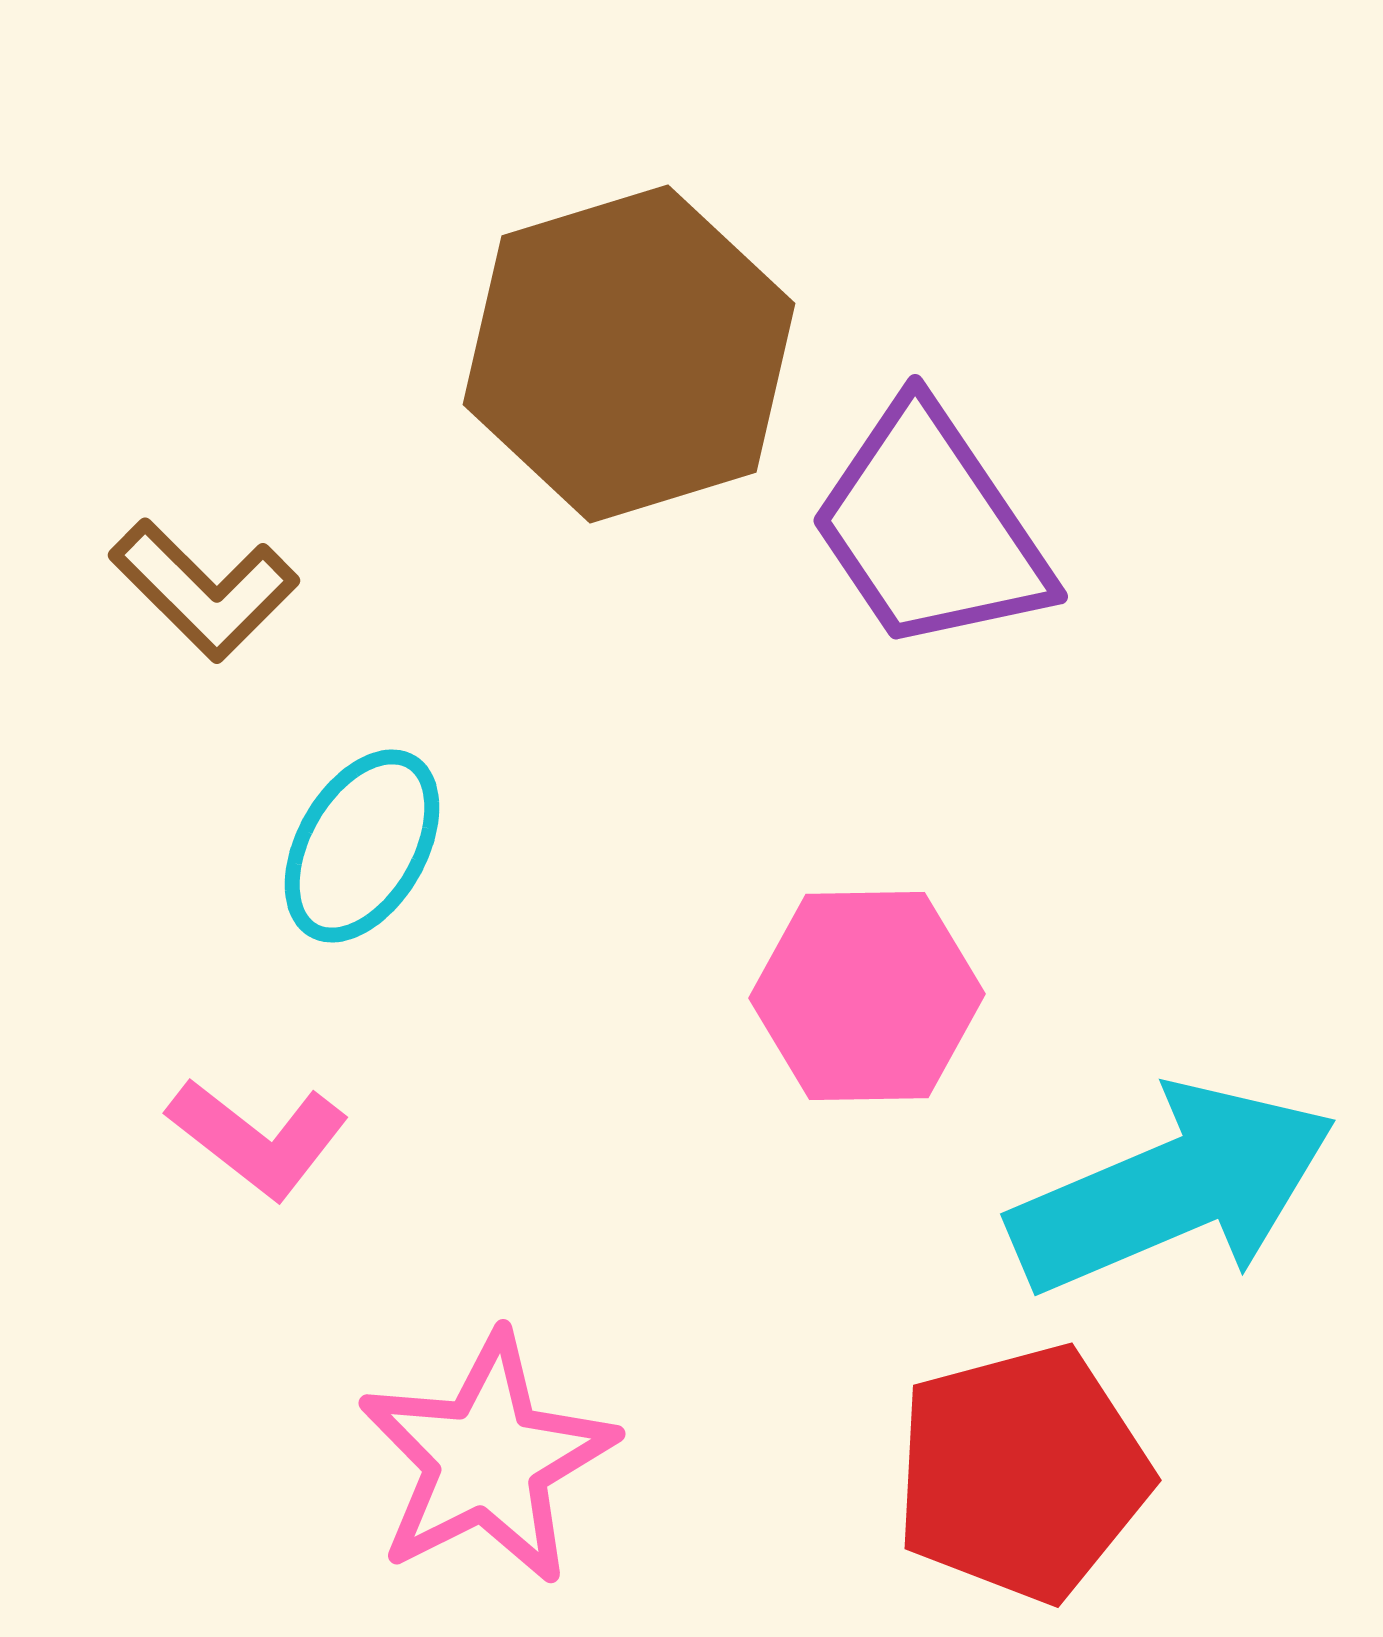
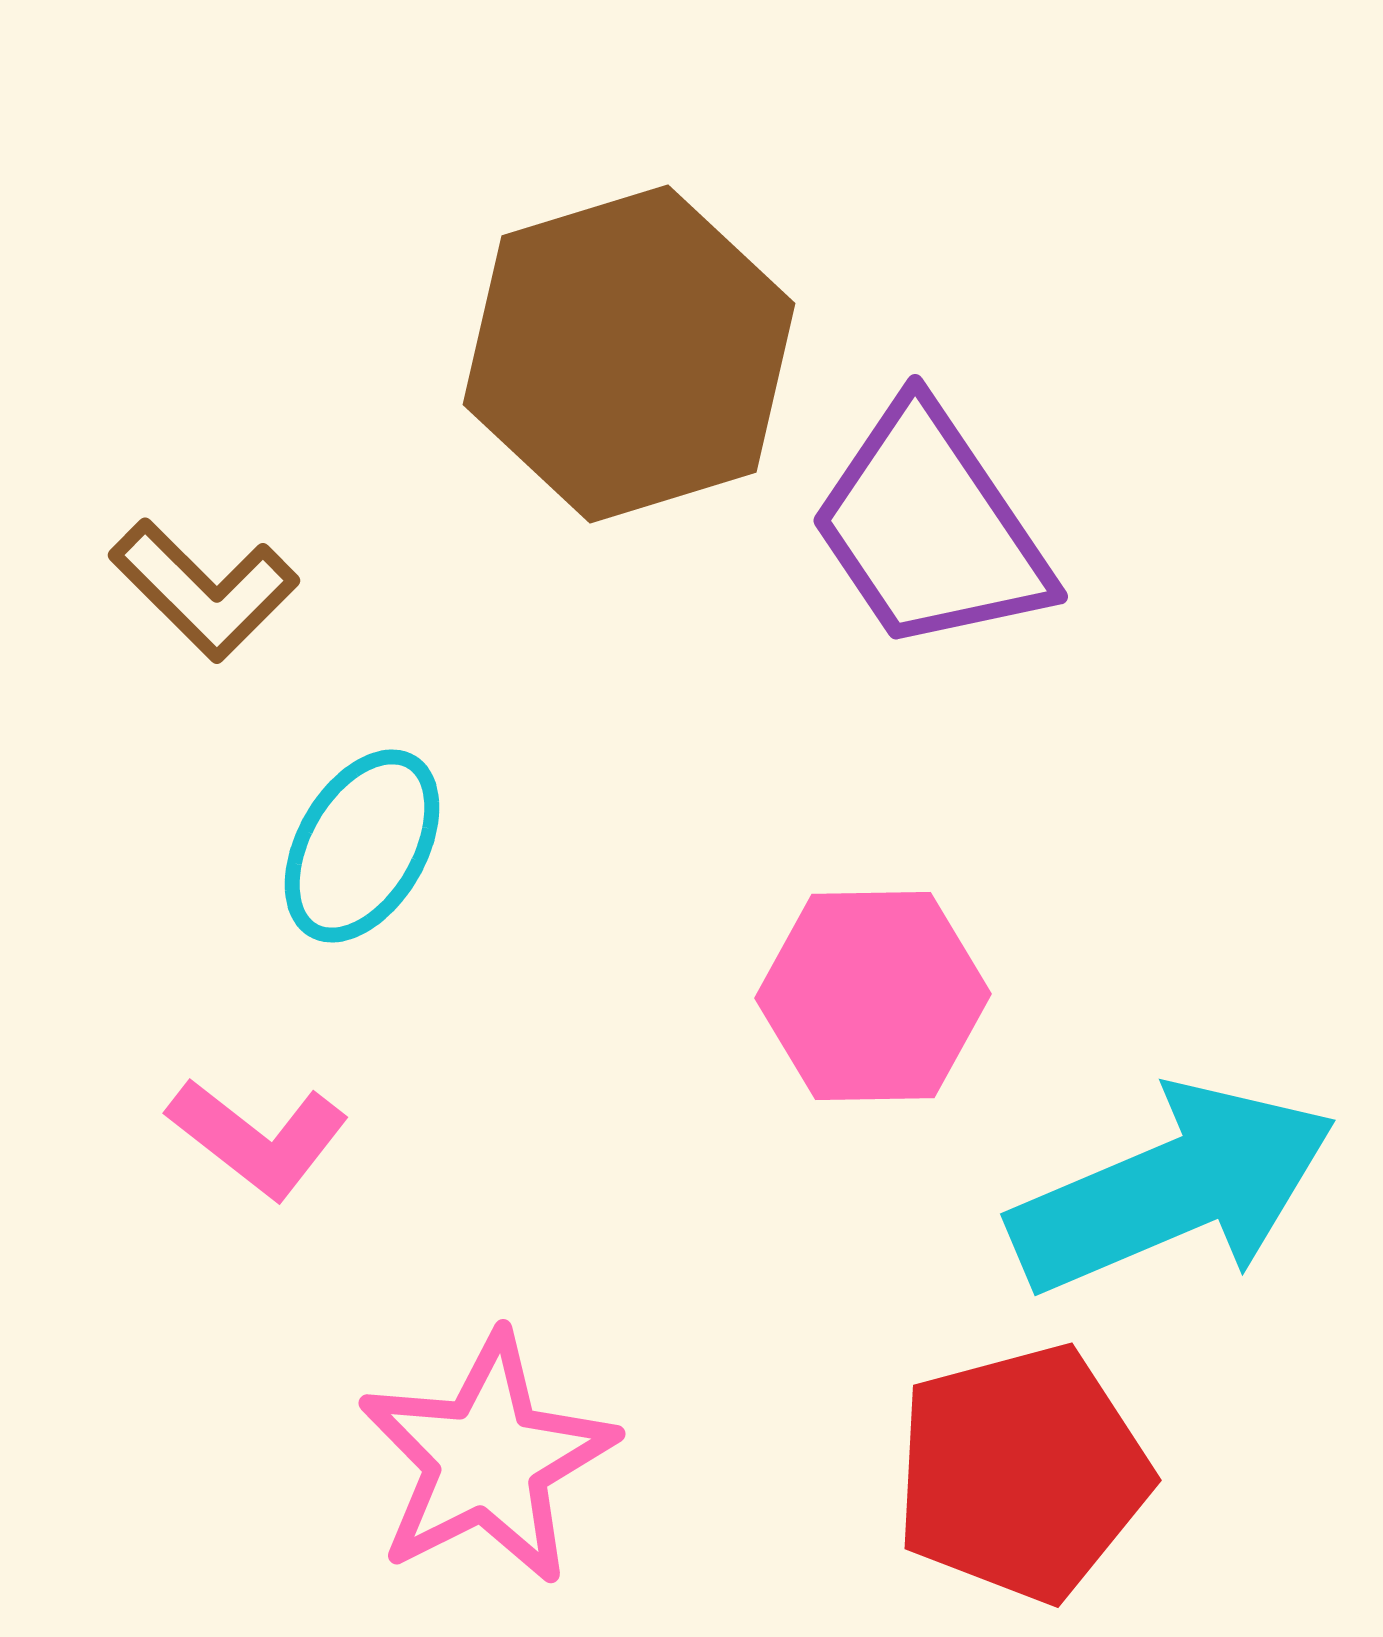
pink hexagon: moved 6 px right
